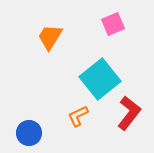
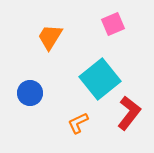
orange L-shape: moved 7 px down
blue circle: moved 1 px right, 40 px up
